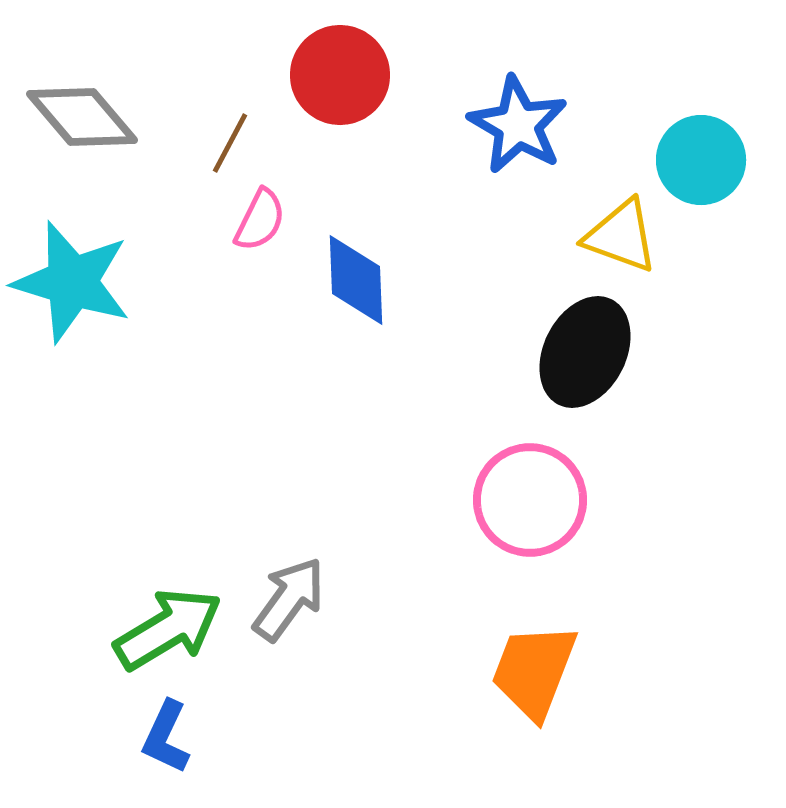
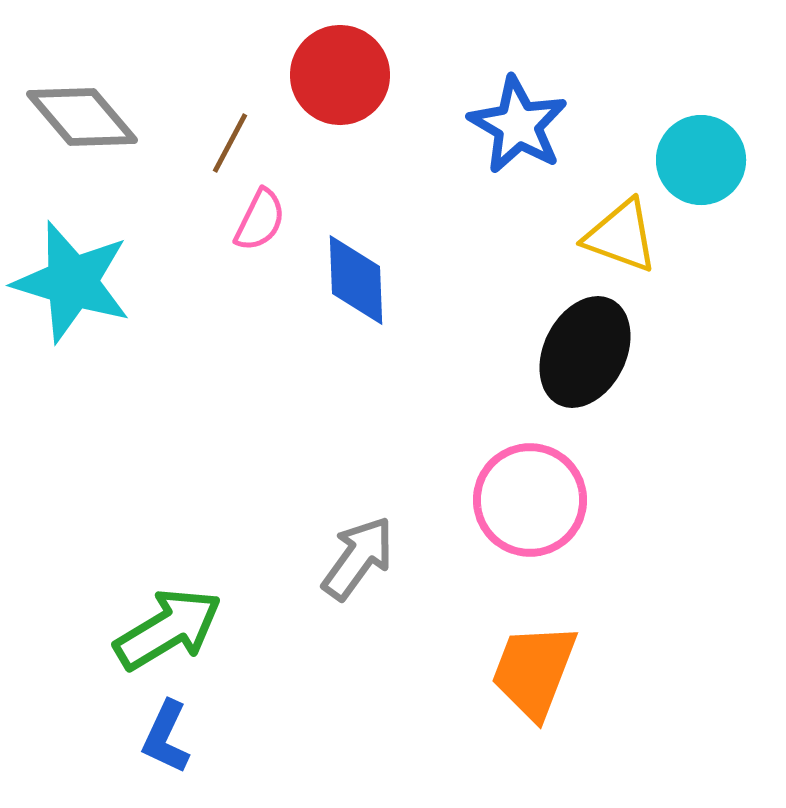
gray arrow: moved 69 px right, 41 px up
